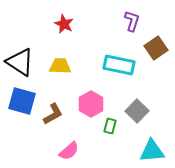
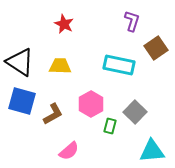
gray square: moved 2 px left, 1 px down
